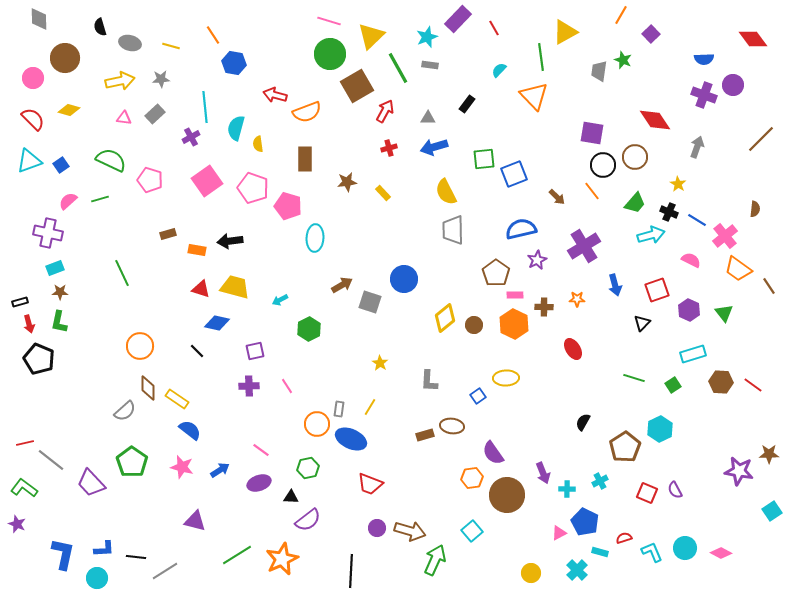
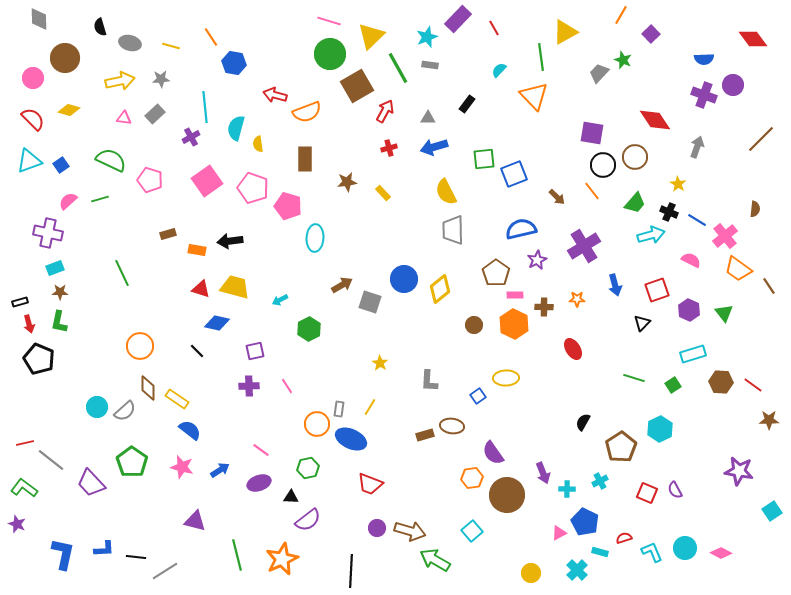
orange line at (213, 35): moved 2 px left, 2 px down
gray trapezoid at (599, 71): moved 2 px down; rotated 35 degrees clockwise
yellow diamond at (445, 318): moved 5 px left, 29 px up
brown pentagon at (625, 447): moved 4 px left
brown star at (769, 454): moved 34 px up
green line at (237, 555): rotated 72 degrees counterclockwise
green arrow at (435, 560): rotated 84 degrees counterclockwise
cyan circle at (97, 578): moved 171 px up
